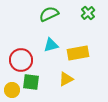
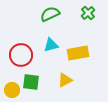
green semicircle: moved 1 px right
red circle: moved 5 px up
yellow triangle: moved 1 px left, 1 px down
